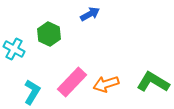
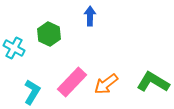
blue arrow: moved 2 px down; rotated 60 degrees counterclockwise
cyan cross: moved 1 px up
orange arrow: rotated 20 degrees counterclockwise
